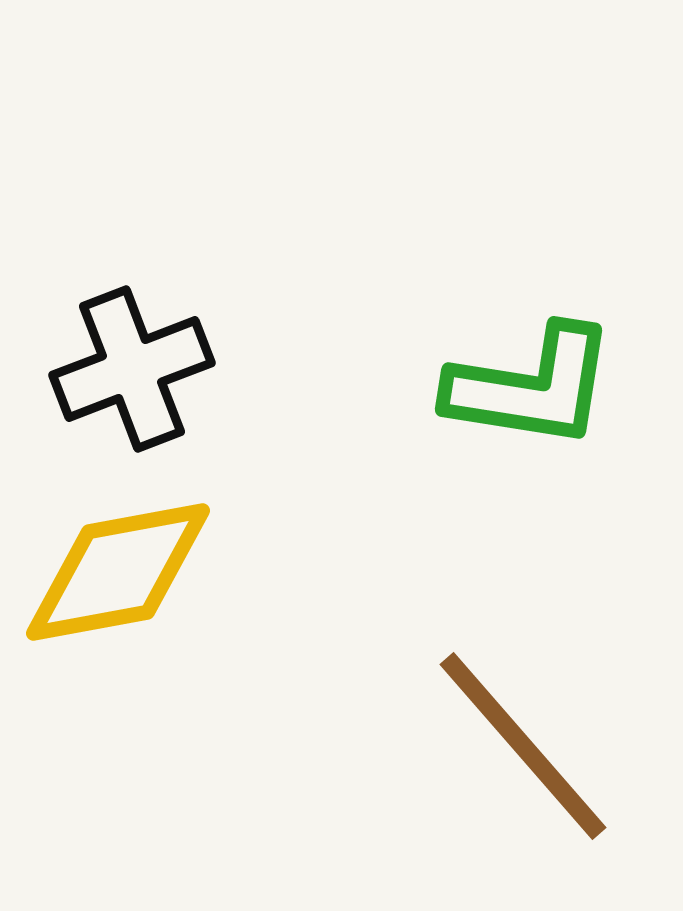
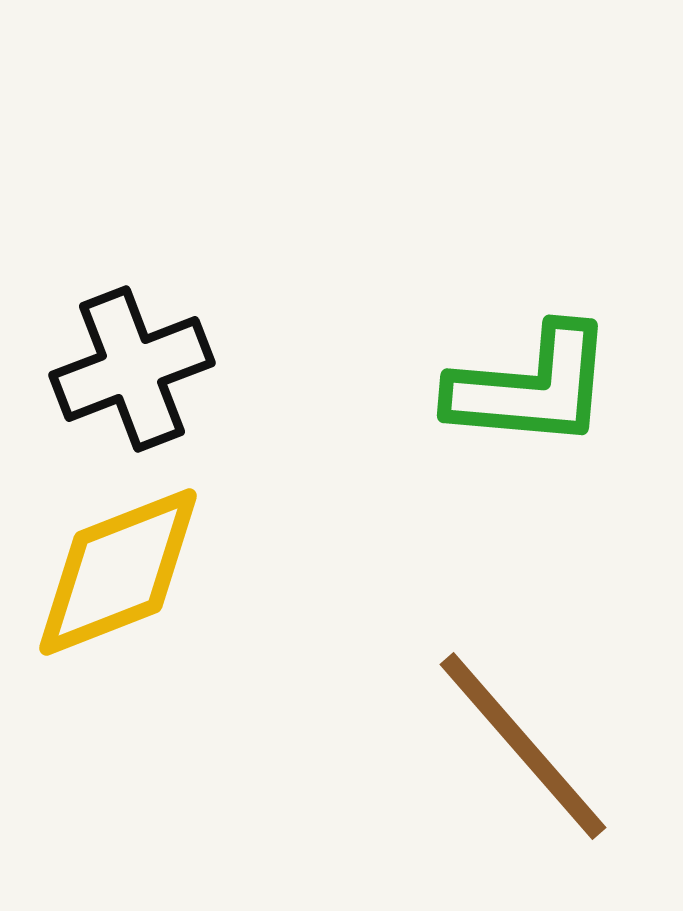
green L-shape: rotated 4 degrees counterclockwise
yellow diamond: rotated 11 degrees counterclockwise
